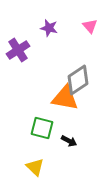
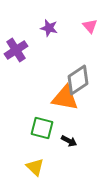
purple cross: moved 2 px left
